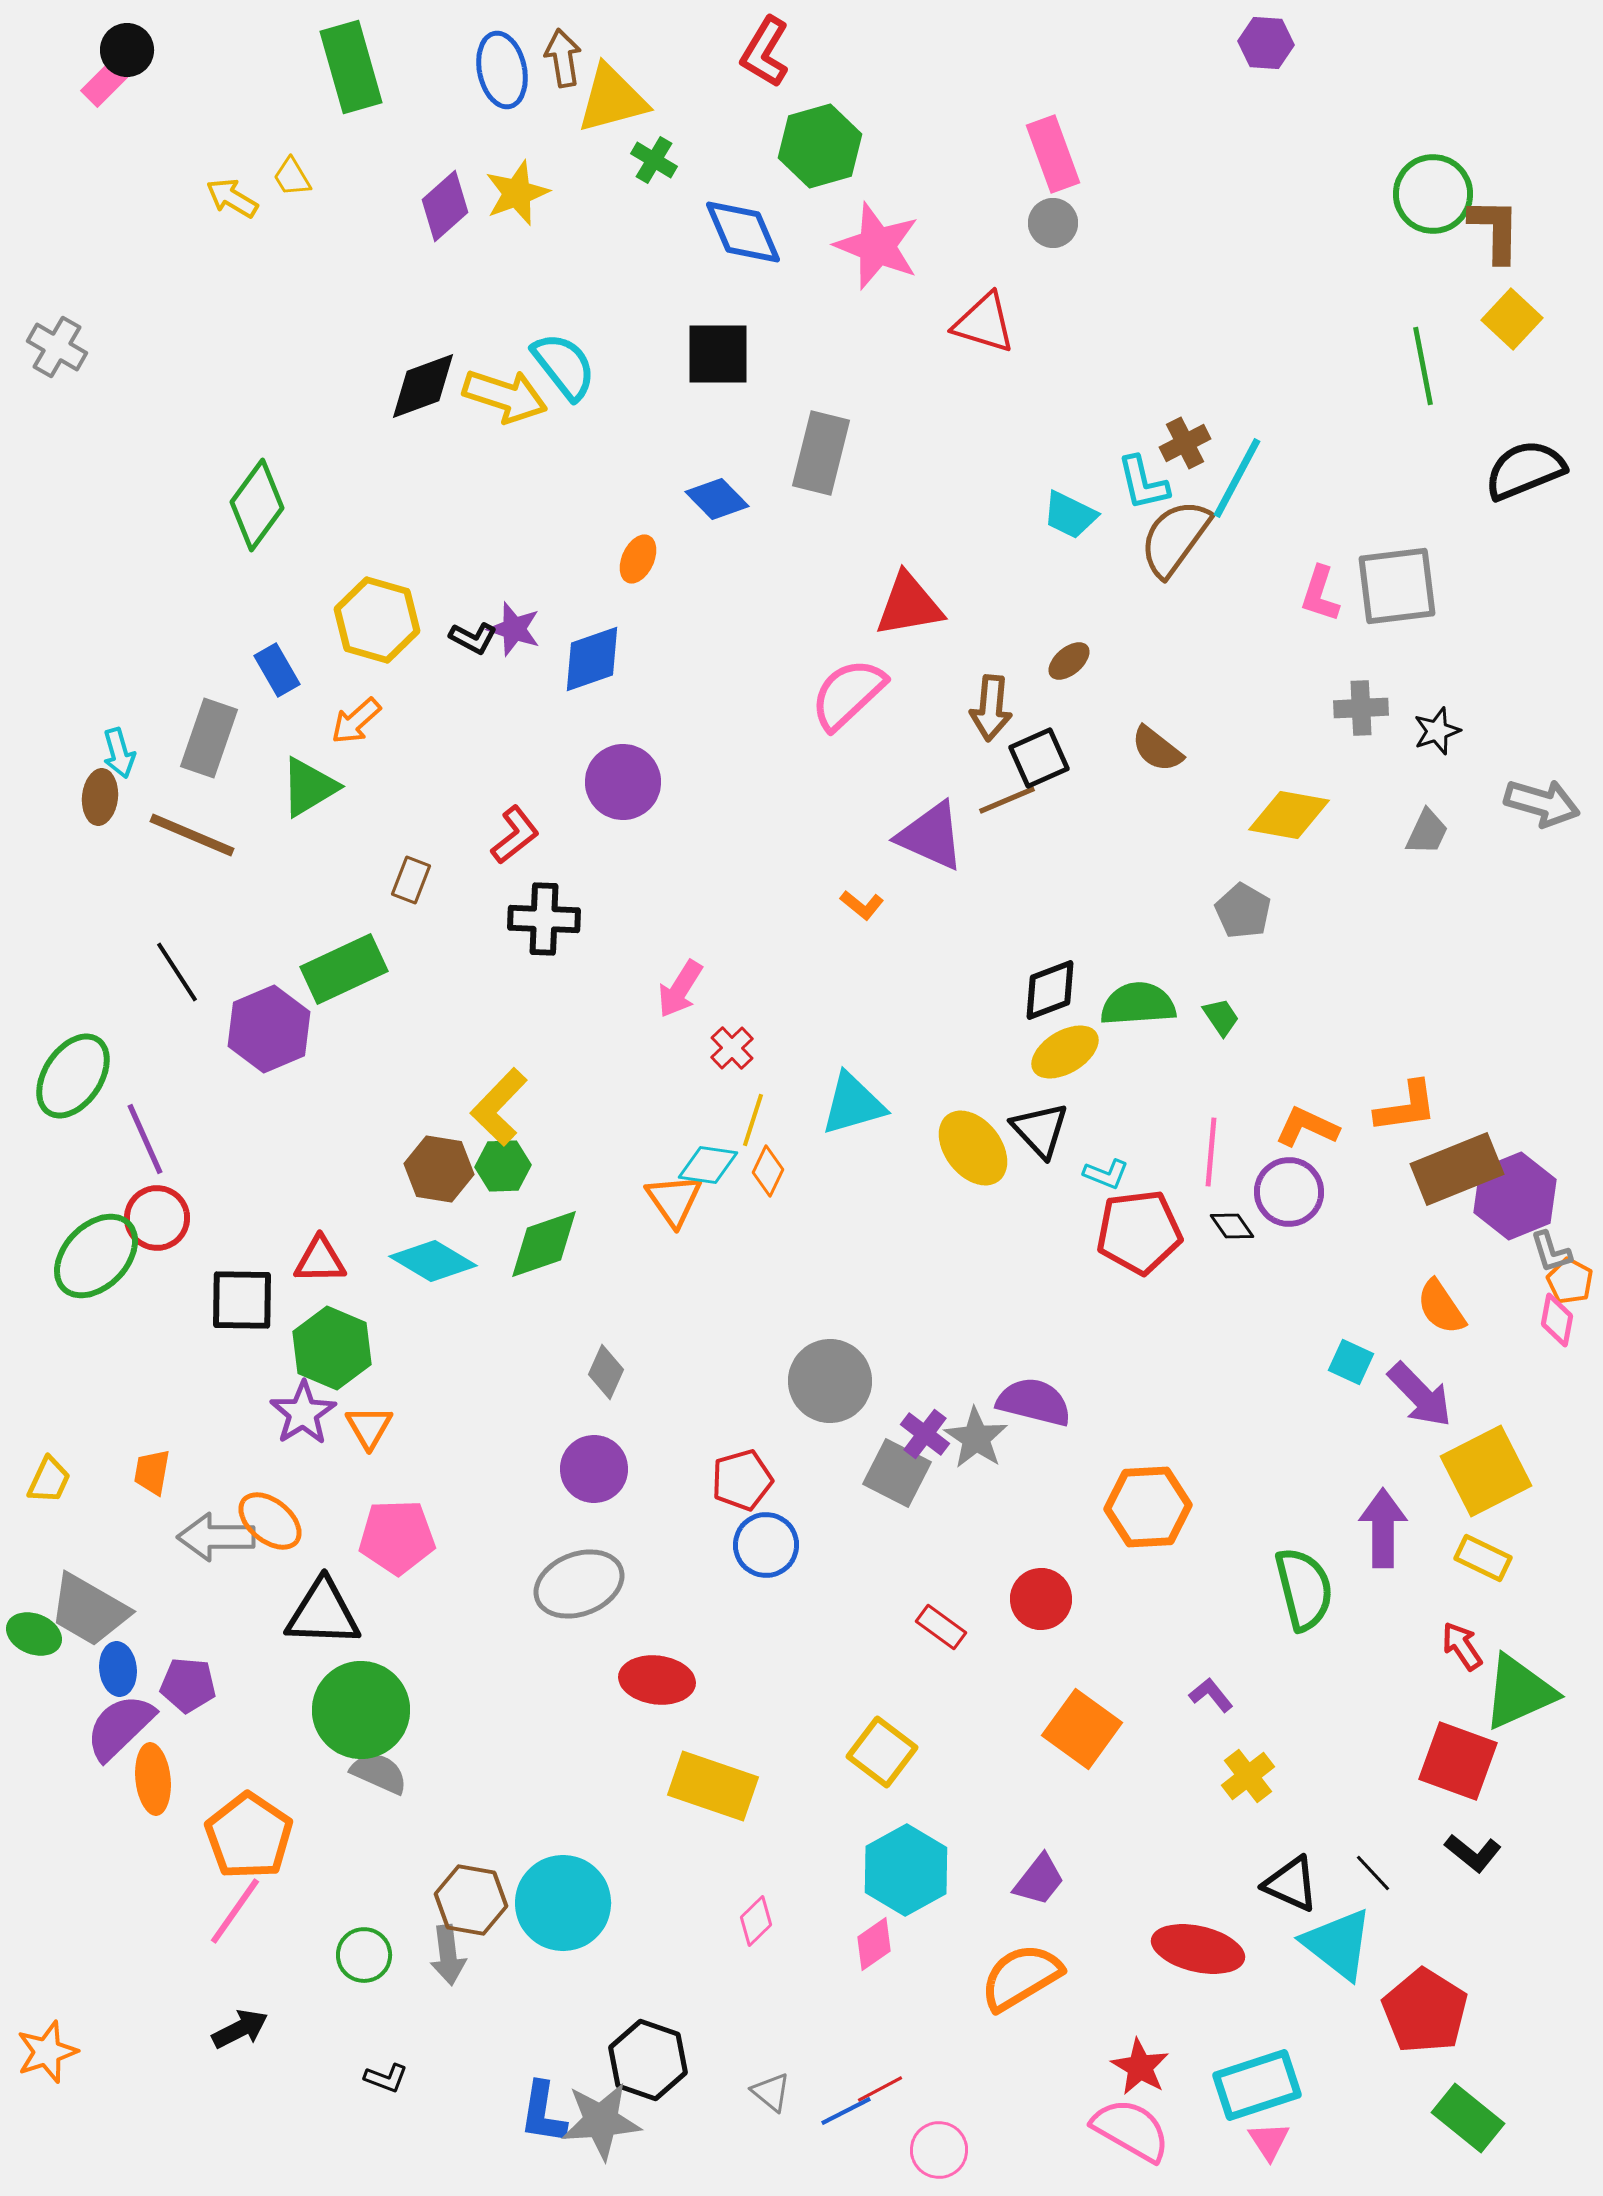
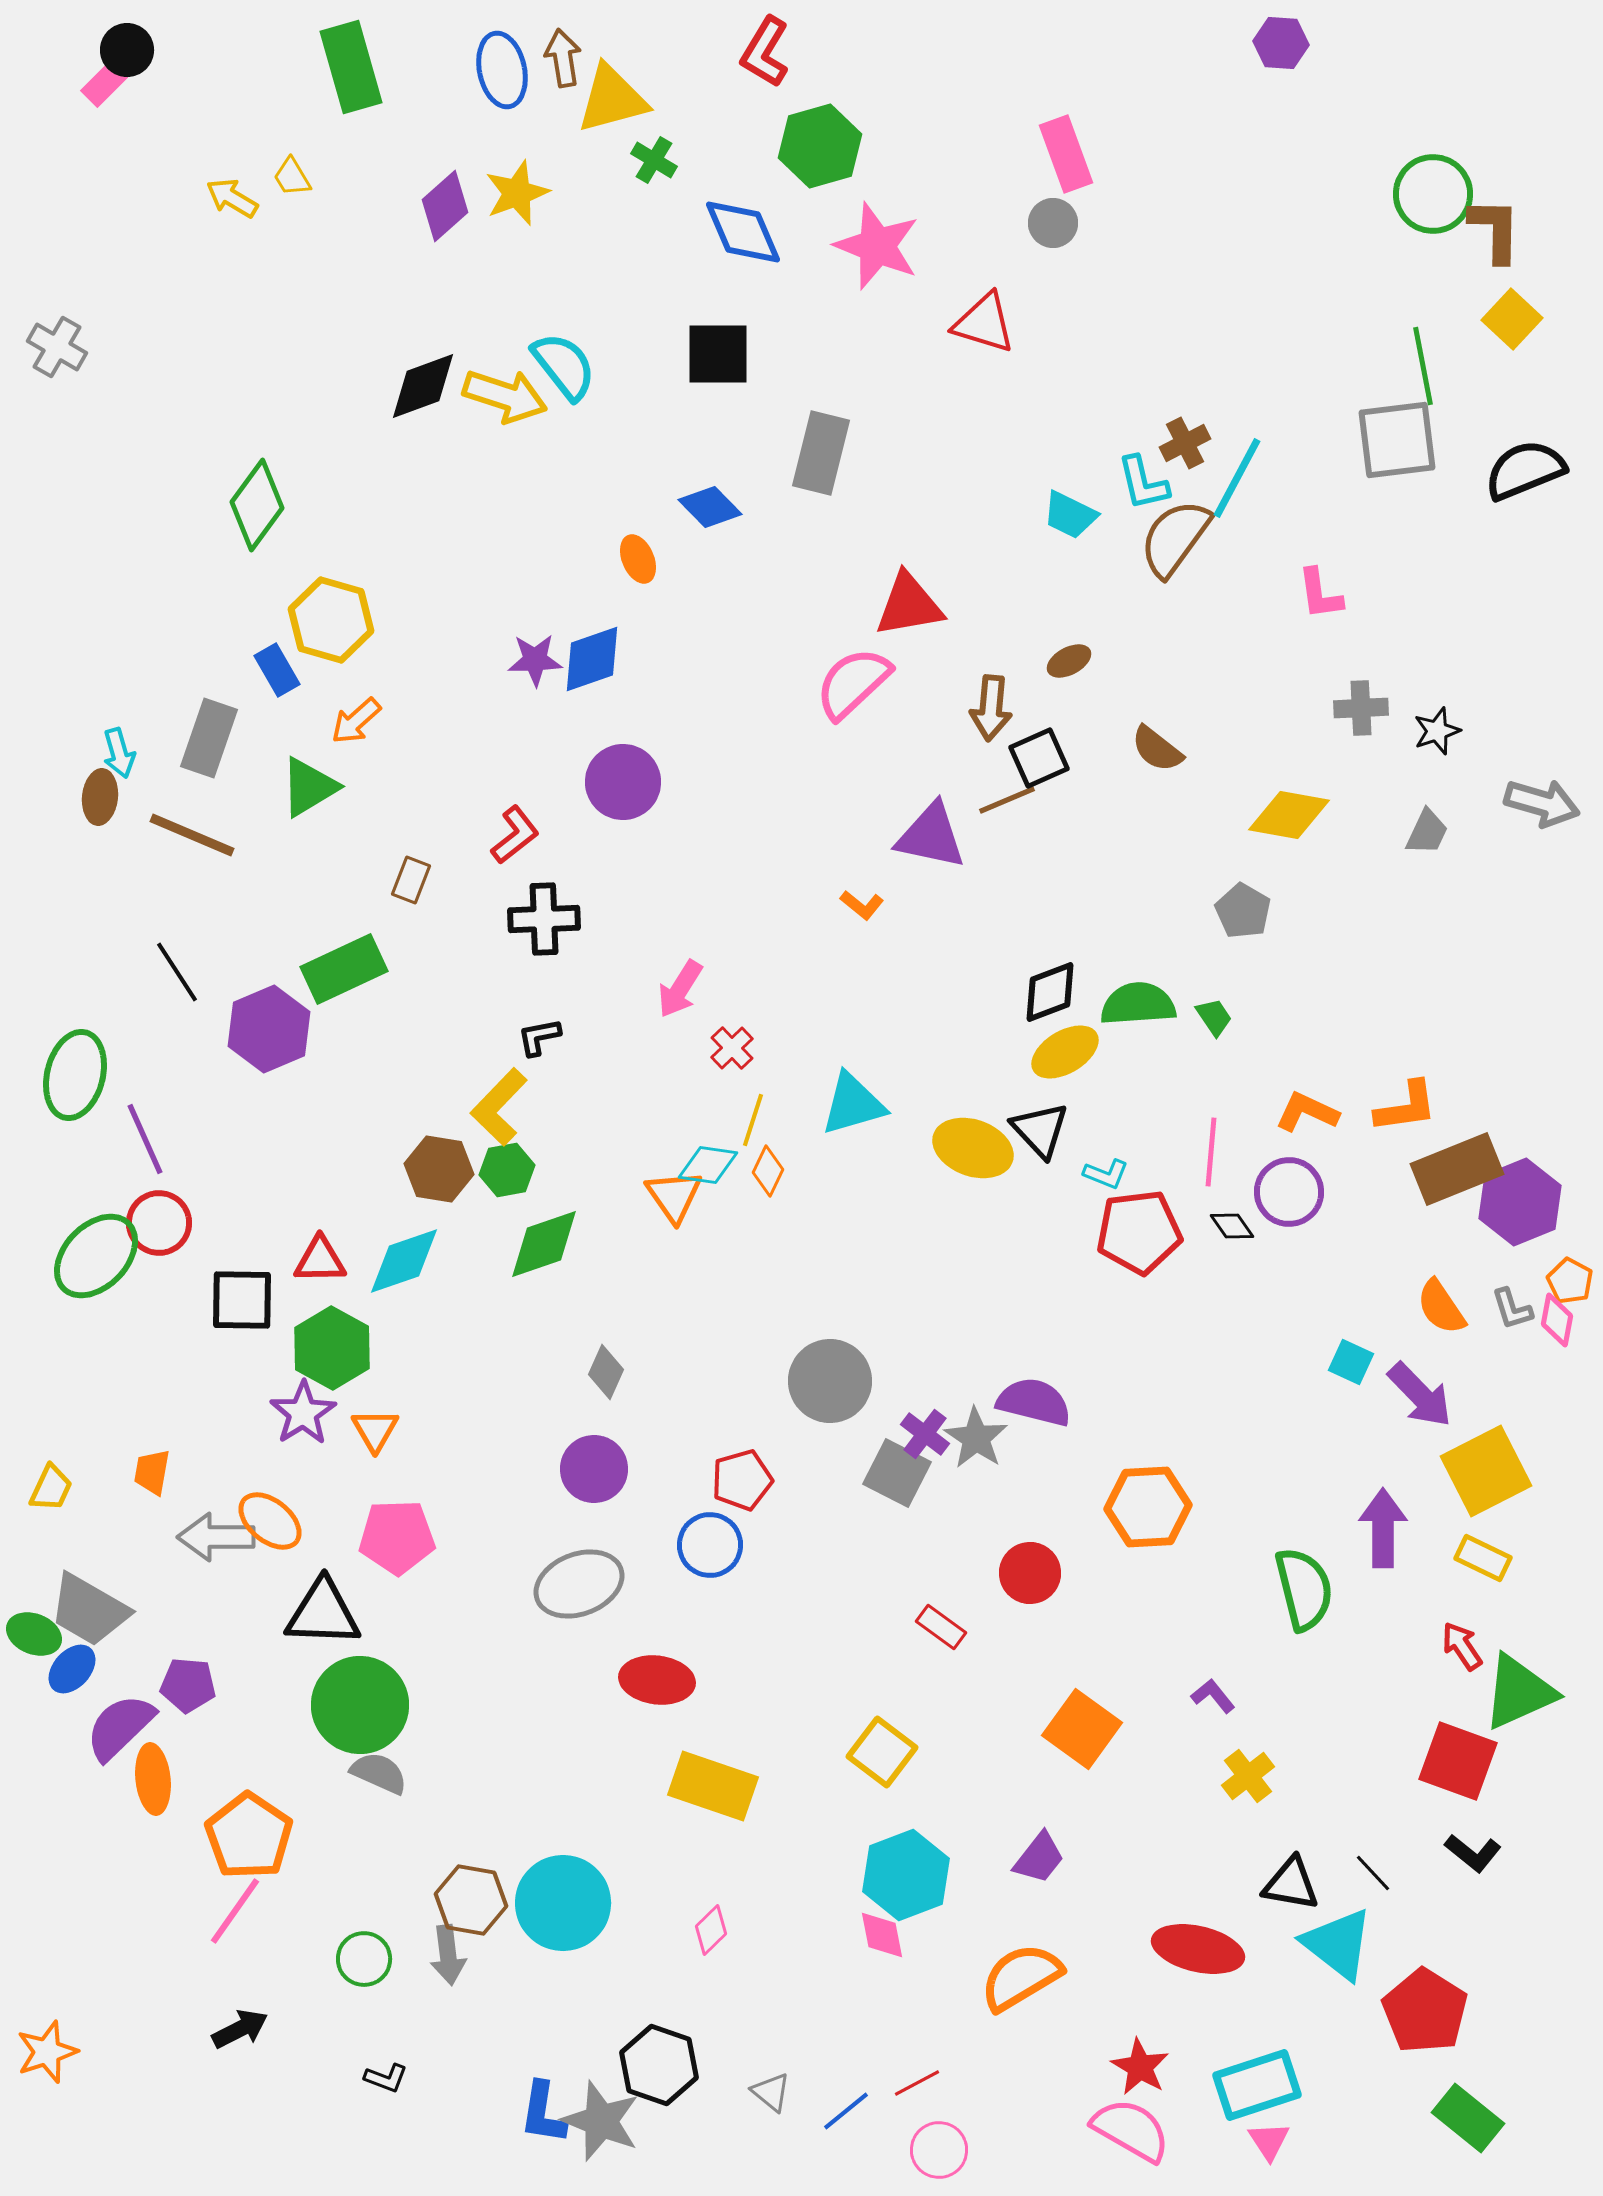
purple hexagon at (1266, 43): moved 15 px right
pink rectangle at (1053, 154): moved 13 px right
blue diamond at (717, 499): moved 7 px left, 8 px down
orange ellipse at (638, 559): rotated 48 degrees counterclockwise
gray square at (1397, 586): moved 146 px up
pink L-shape at (1320, 594): rotated 26 degrees counterclockwise
yellow hexagon at (377, 620): moved 46 px left
purple star at (514, 629): moved 21 px right, 31 px down; rotated 20 degrees counterclockwise
black L-shape at (473, 638): moved 66 px right, 399 px down; rotated 141 degrees clockwise
brown ellipse at (1069, 661): rotated 12 degrees clockwise
pink semicircle at (848, 694): moved 5 px right, 11 px up
purple triangle at (931, 836): rotated 12 degrees counterclockwise
black cross at (544, 919): rotated 4 degrees counterclockwise
black diamond at (1050, 990): moved 2 px down
green trapezoid at (1221, 1017): moved 7 px left
green ellipse at (73, 1076): moved 2 px right, 1 px up; rotated 20 degrees counterclockwise
orange L-shape at (1307, 1127): moved 15 px up
yellow ellipse at (973, 1148): rotated 32 degrees counterclockwise
green hexagon at (503, 1166): moved 4 px right, 4 px down; rotated 8 degrees counterclockwise
purple hexagon at (1515, 1196): moved 5 px right, 6 px down
orange triangle at (674, 1200): moved 4 px up
red circle at (157, 1218): moved 2 px right, 5 px down
gray L-shape at (1551, 1252): moved 39 px left, 57 px down
cyan diamond at (433, 1261): moved 29 px left; rotated 50 degrees counterclockwise
green hexagon at (332, 1348): rotated 6 degrees clockwise
orange triangle at (369, 1427): moved 6 px right, 3 px down
yellow trapezoid at (49, 1480): moved 2 px right, 8 px down
blue circle at (766, 1545): moved 56 px left
red circle at (1041, 1599): moved 11 px left, 26 px up
blue ellipse at (118, 1669): moved 46 px left; rotated 48 degrees clockwise
purple L-shape at (1211, 1695): moved 2 px right, 1 px down
green circle at (361, 1710): moved 1 px left, 5 px up
cyan hexagon at (906, 1870): moved 5 px down; rotated 8 degrees clockwise
purple trapezoid at (1039, 1880): moved 22 px up
black triangle at (1291, 1884): rotated 14 degrees counterclockwise
pink diamond at (756, 1921): moved 45 px left, 9 px down
pink diamond at (874, 1944): moved 8 px right, 9 px up; rotated 66 degrees counterclockwise
green circle at (364, 1955): moved 4 px down
black hexagon at (648, 2060): moved 11 px right, 5 px down
red line at (880, 2089): moved 37 px right, 6 px up
blue line at (846, 2111): rotated 12 degrees counterclockwise
gray star at (601, 2121): rotated 26 degrees clockwise
